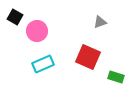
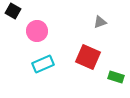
black square: moved 2 px left, 6 px up
